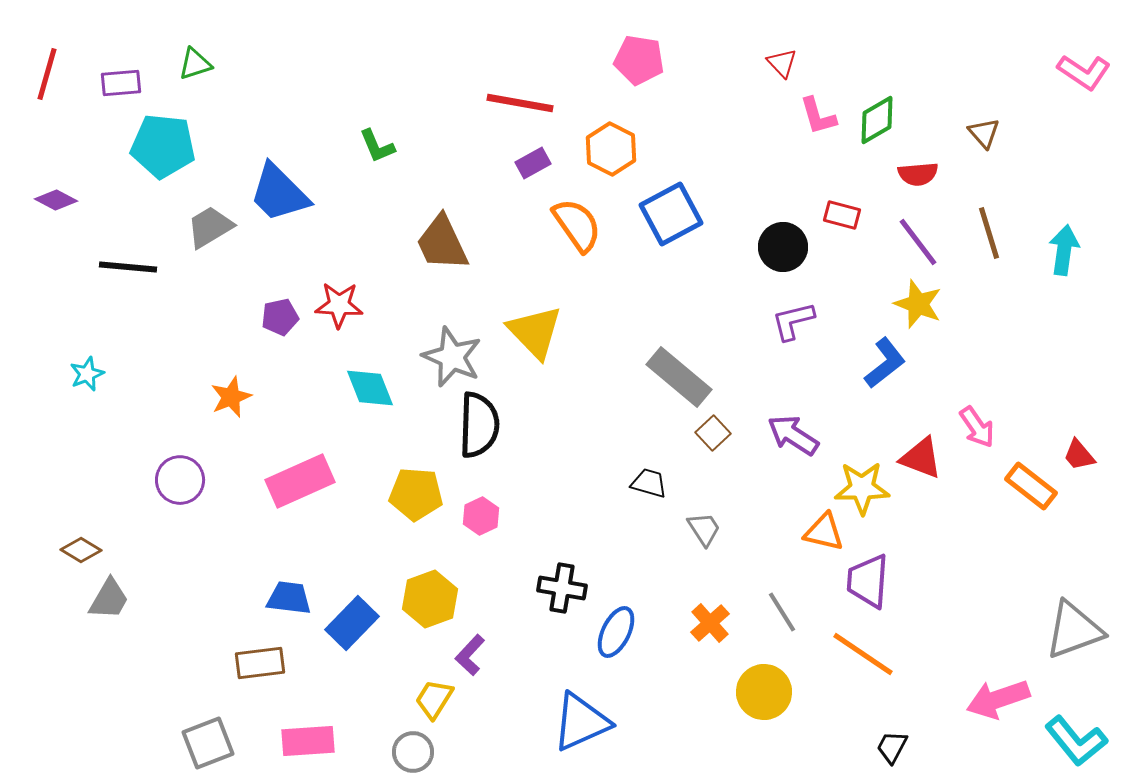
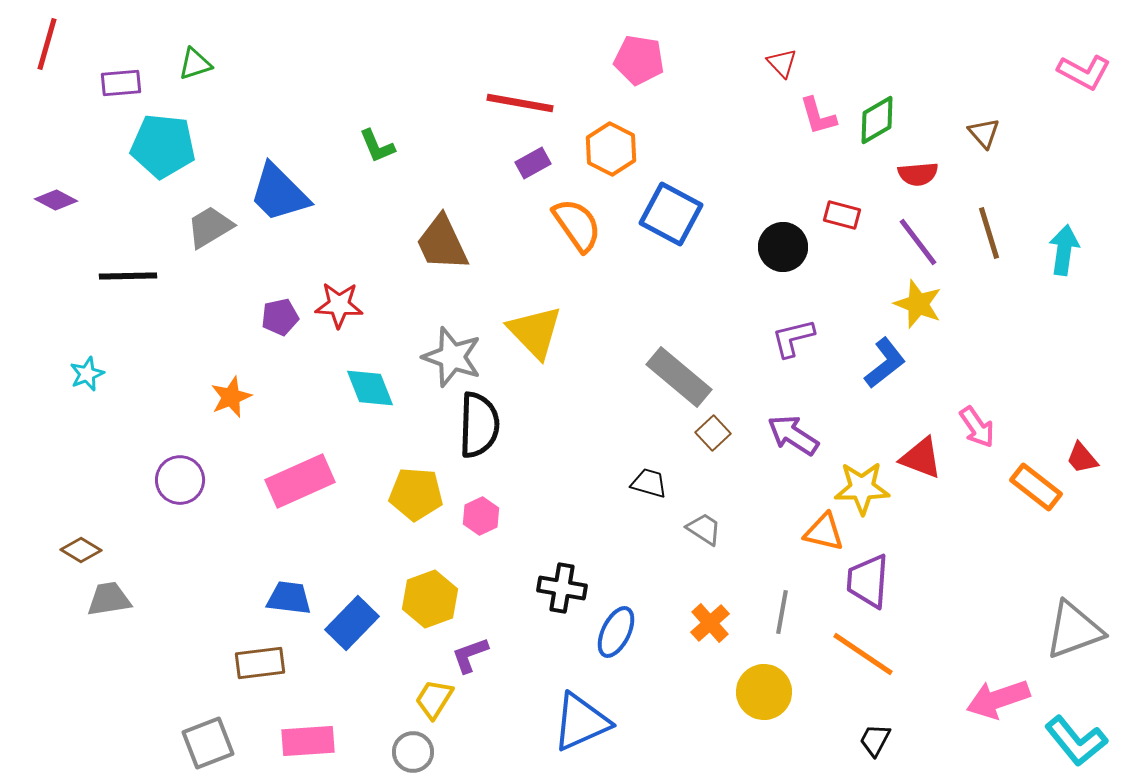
pink L-shape at (1084, 72): rotated 6 degrees counterclockwise
red line at (47, 74): moved 30 px up
blue square at (671, 214): rotated 34 degrees counterclockwise
black line at (128, 267): moved 9 px down; rotated 6 degrees counterclockwise
purple L-shape at (793, 321): moved 17 px down
gray star at (452, 357): rotated 4 degrees counterclockwise
red trapezoid at (1079, 455): moved 3 px right, 3 px down
orange rectangle at (1031, 486): moved 5 px right, 1 px down
gray trapezoid at (704, 529): rotated 24 degrees counterclockwise
gray trapezoid at (109, 599): rotated 129 degrees counterclockwise
gray line at (782, 612): rotated 42 degrees clockwise
purple L-shape at (470, 655): rotated 27 degrees clockwise
black trapezoid at (892, 747): moved 17 px left, 7 px up
